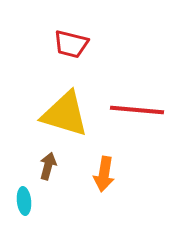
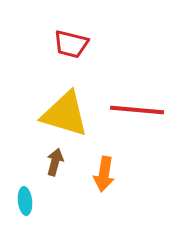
brown arrow: moved 7 px right, 4 px up
cyan ellipse: moved 1 px right
